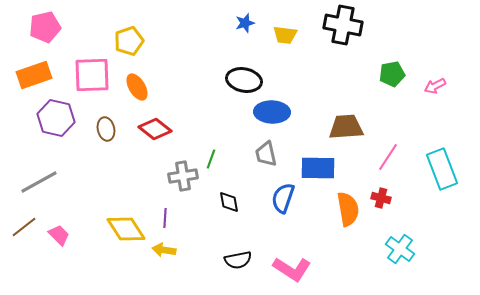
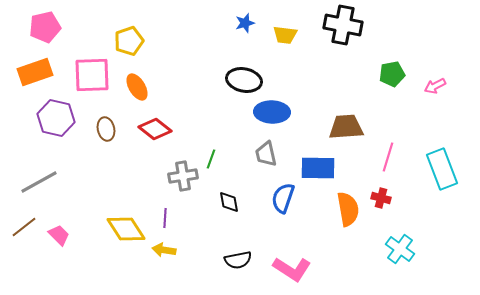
orange rectangle: moved 1 px right, 3 px up
pink line: rotated 16 degrees counterclockwise
